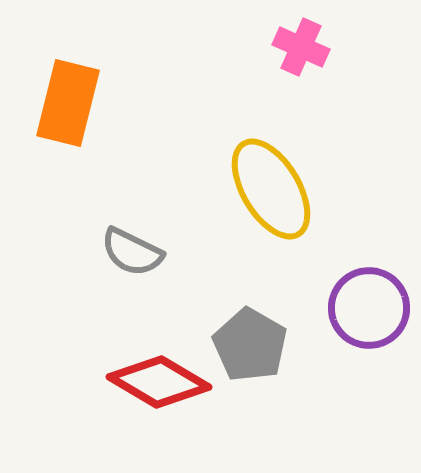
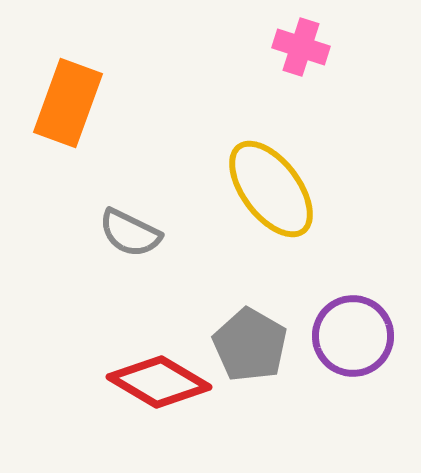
pink cross: rotated 6 degrees counterclockwise
orange rectangle: rotated 6 degrees clockwise
yellow ellipse: rotated 6 degrees counterclockwise
gray semicircle: moved 2 px left, 19 px up
purple circle: moved 16 px left, 28 px down
